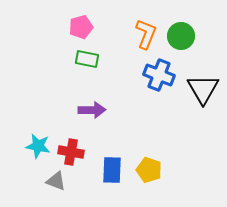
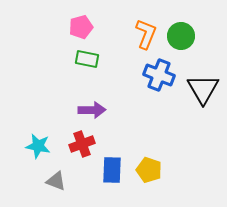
red cross: moved 11 px right, 8 px up; rotated 30 degrees counterclockwise
